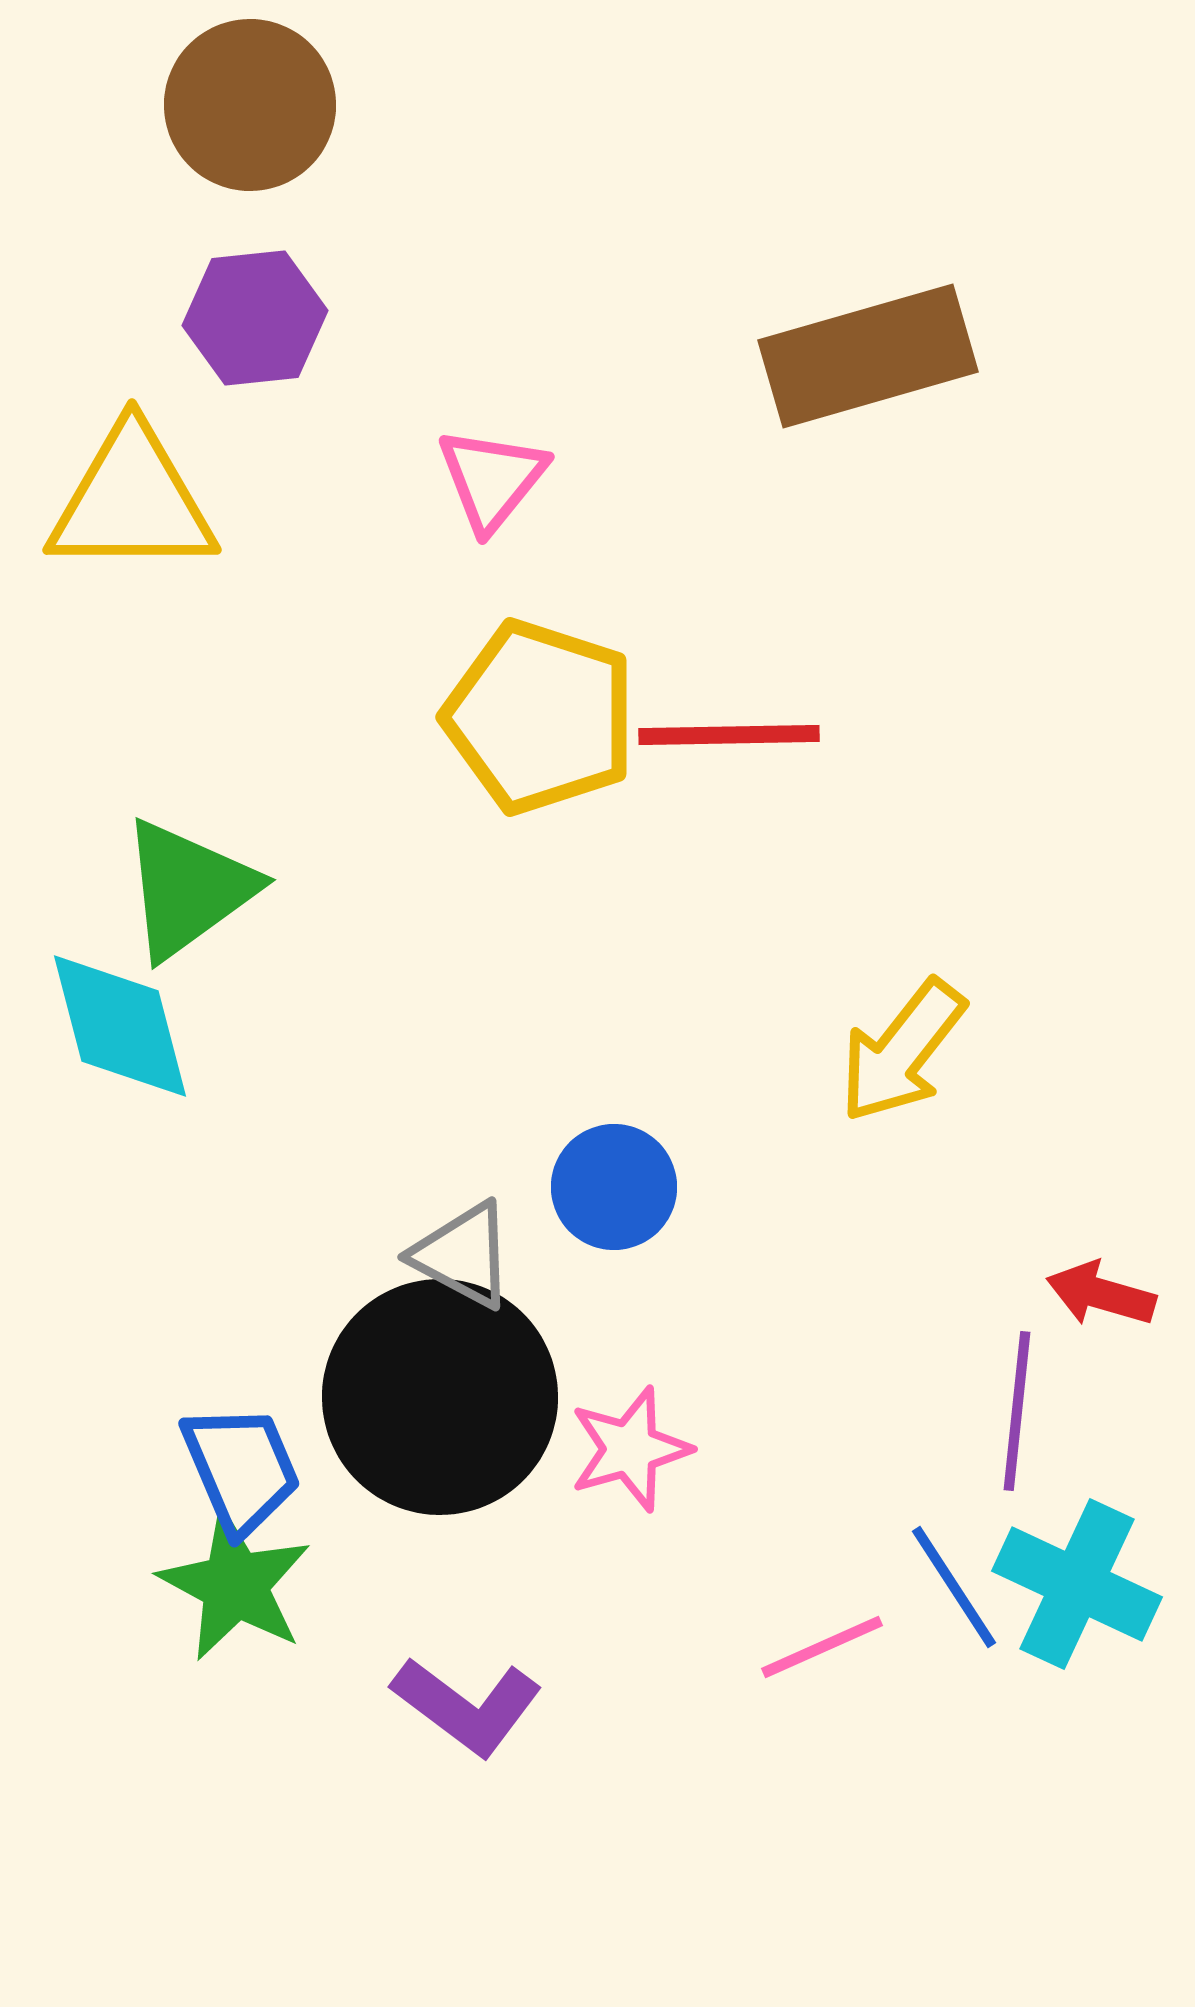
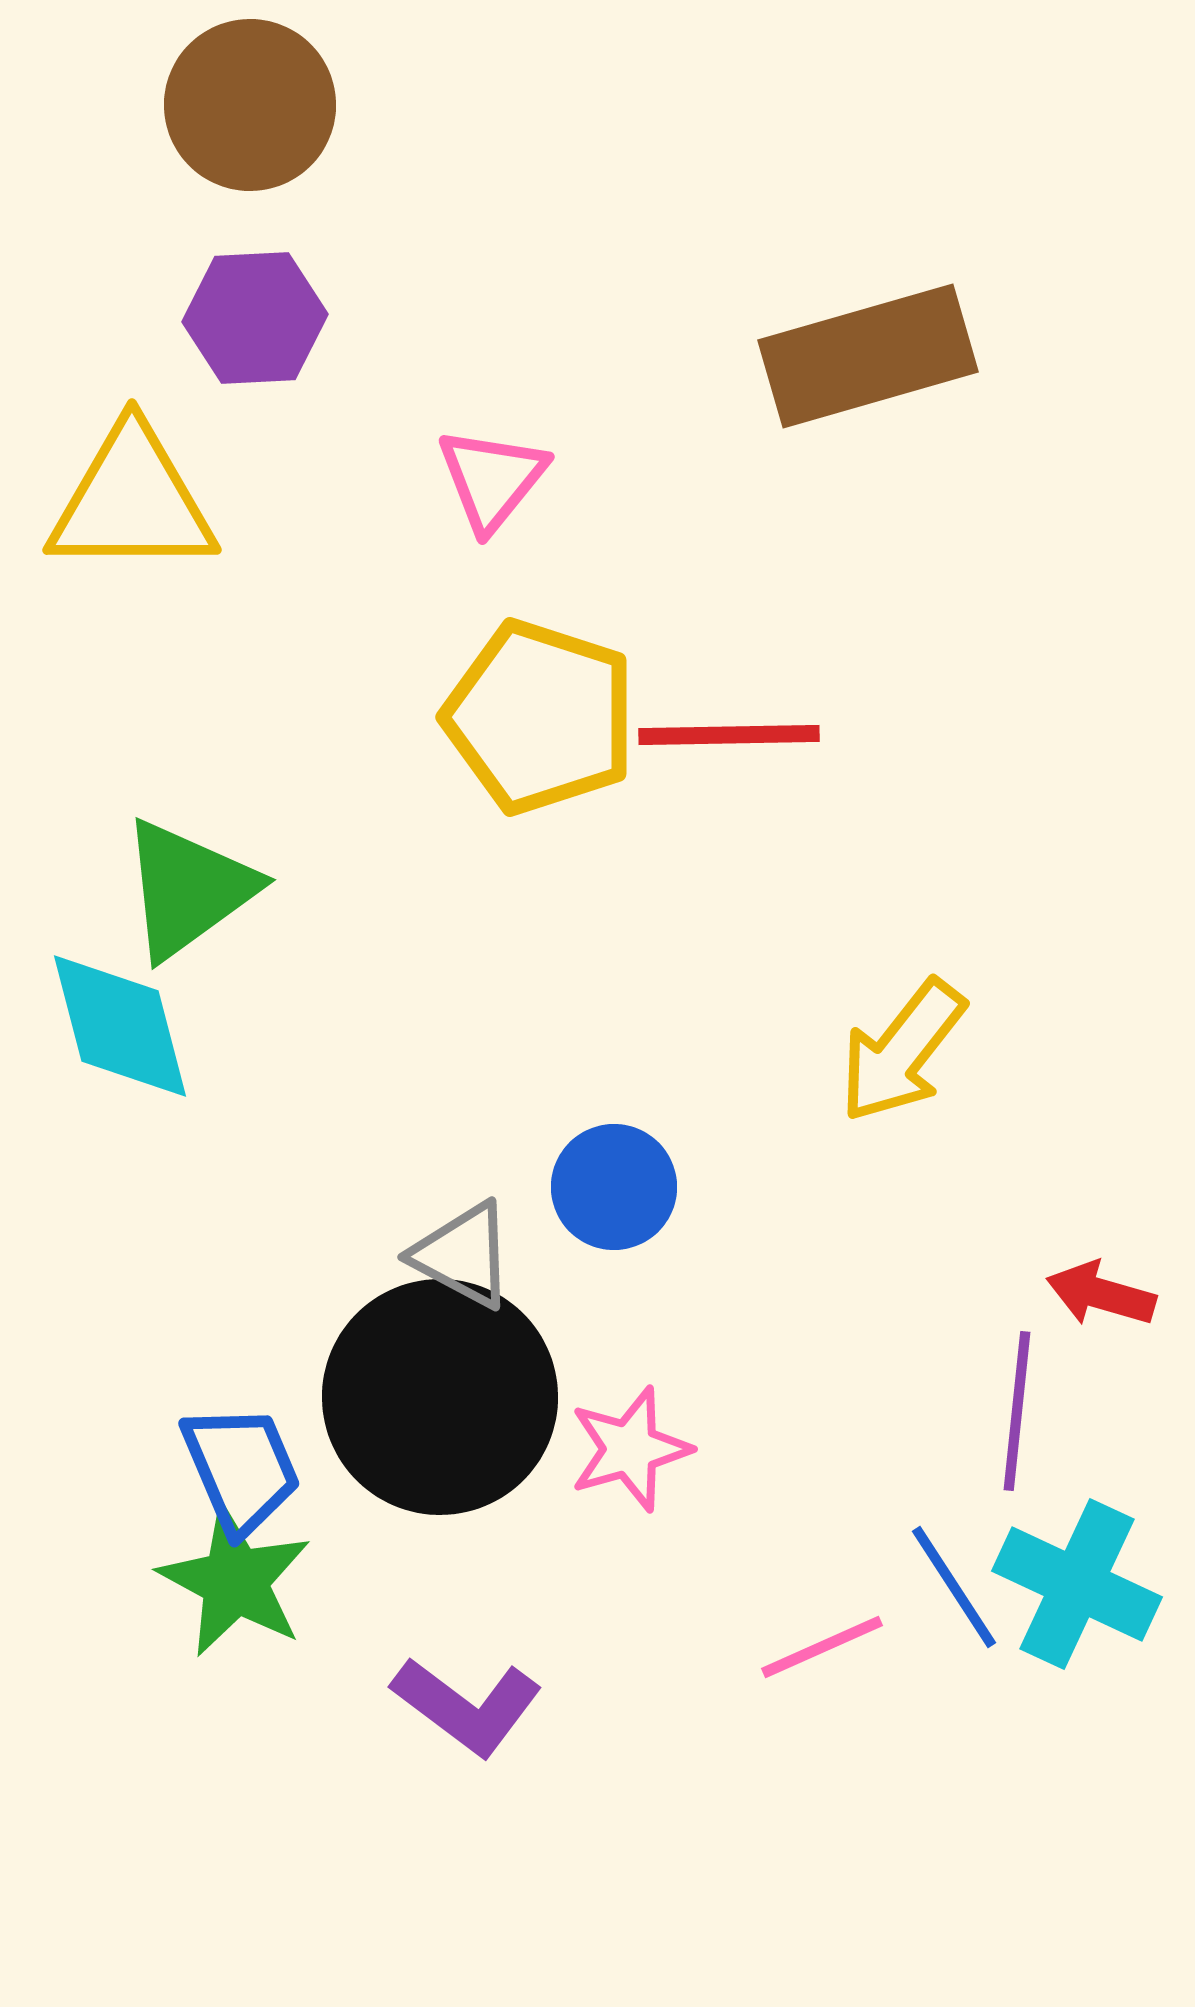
purple hexagon: rotated 3 degrees clockwise
green star: moved 4 px up
